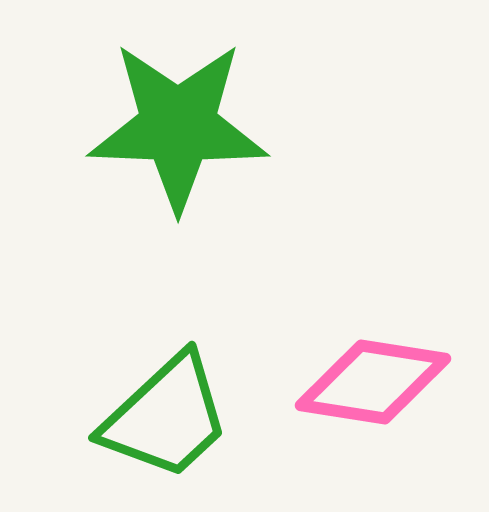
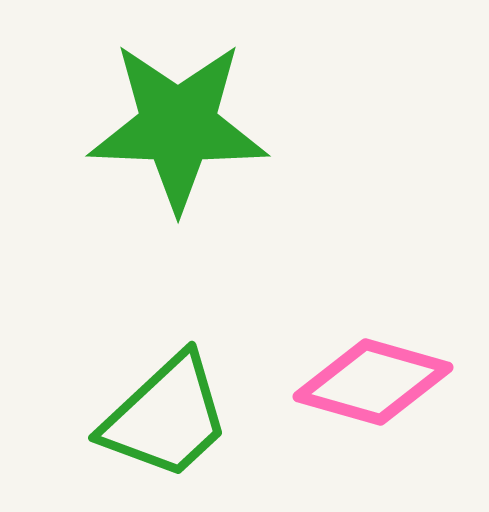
pink diamond: rotated 7 degrees clockwise
